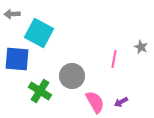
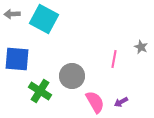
cyan square: moved 5 px right, 14 px up
